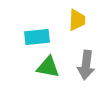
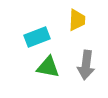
cyan rectangle: rotated 15 degrees counterclockwise
